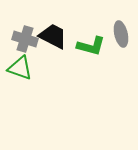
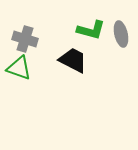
black trapezoid: moved 20 px right, 24 px down
green L-shape: moved 16 px up
green triangle: moved 1 px left
